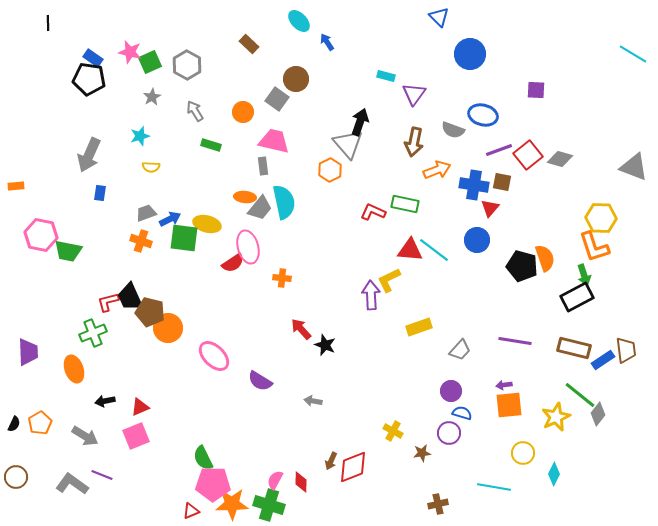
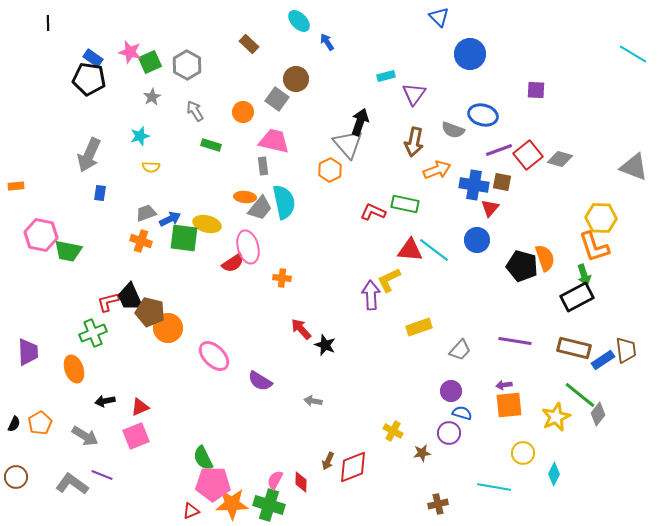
cyan rectangle at (386, 76): rotated 30 degrees counterclockwise
brown arrow at (331, 461): moved 3 px left
